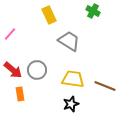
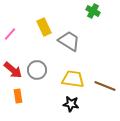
yellow rectangle: moved 5 px left, 12 px down
orange rectangle: moved 2 px left, 2 px down
black star: rotated 28 degrees clockwise
